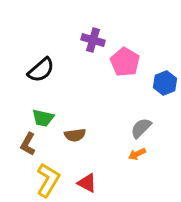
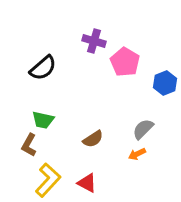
purple cross: moved 1 px right, 1 px down
black semicircle: moved 2 px right, 2 px up
green trapezoid: moved 2 px down
gray semicircle: moved 2 px right, 1 px down
brown semicircle: moved 18 px right, 4 px down; rotated 25 degrees counterclockwise
brown L-shape: moved 1 px right, 1 px down
yellow L-shape: rotated 12 degrees clockwise
